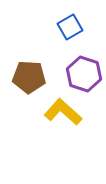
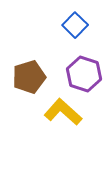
blue square: moved 5 px right, 2 px up; rotated 15 degrees counterclockwise
brown pentagon: rotated 20 degrees counterclockwise
